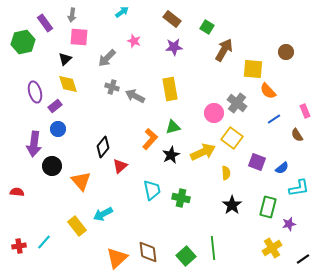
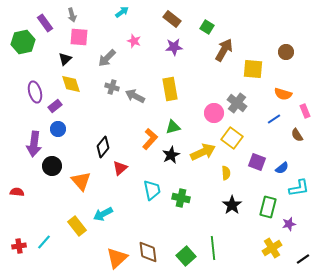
gray arrow at (72, 15): rotated 24 degrees counterclockwise
yellow diamond at (68, 84): moved 3 px right
orange semicircle at (268, 91): moved 15 px right, 3 px down; rotated 30 degrees counterclockwise
red triangle at (120, 166): moved 2 px down
